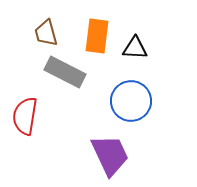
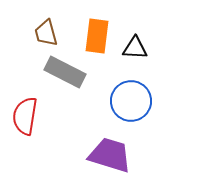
purple trapezoid: rotated 48 degrees counterclockwise
